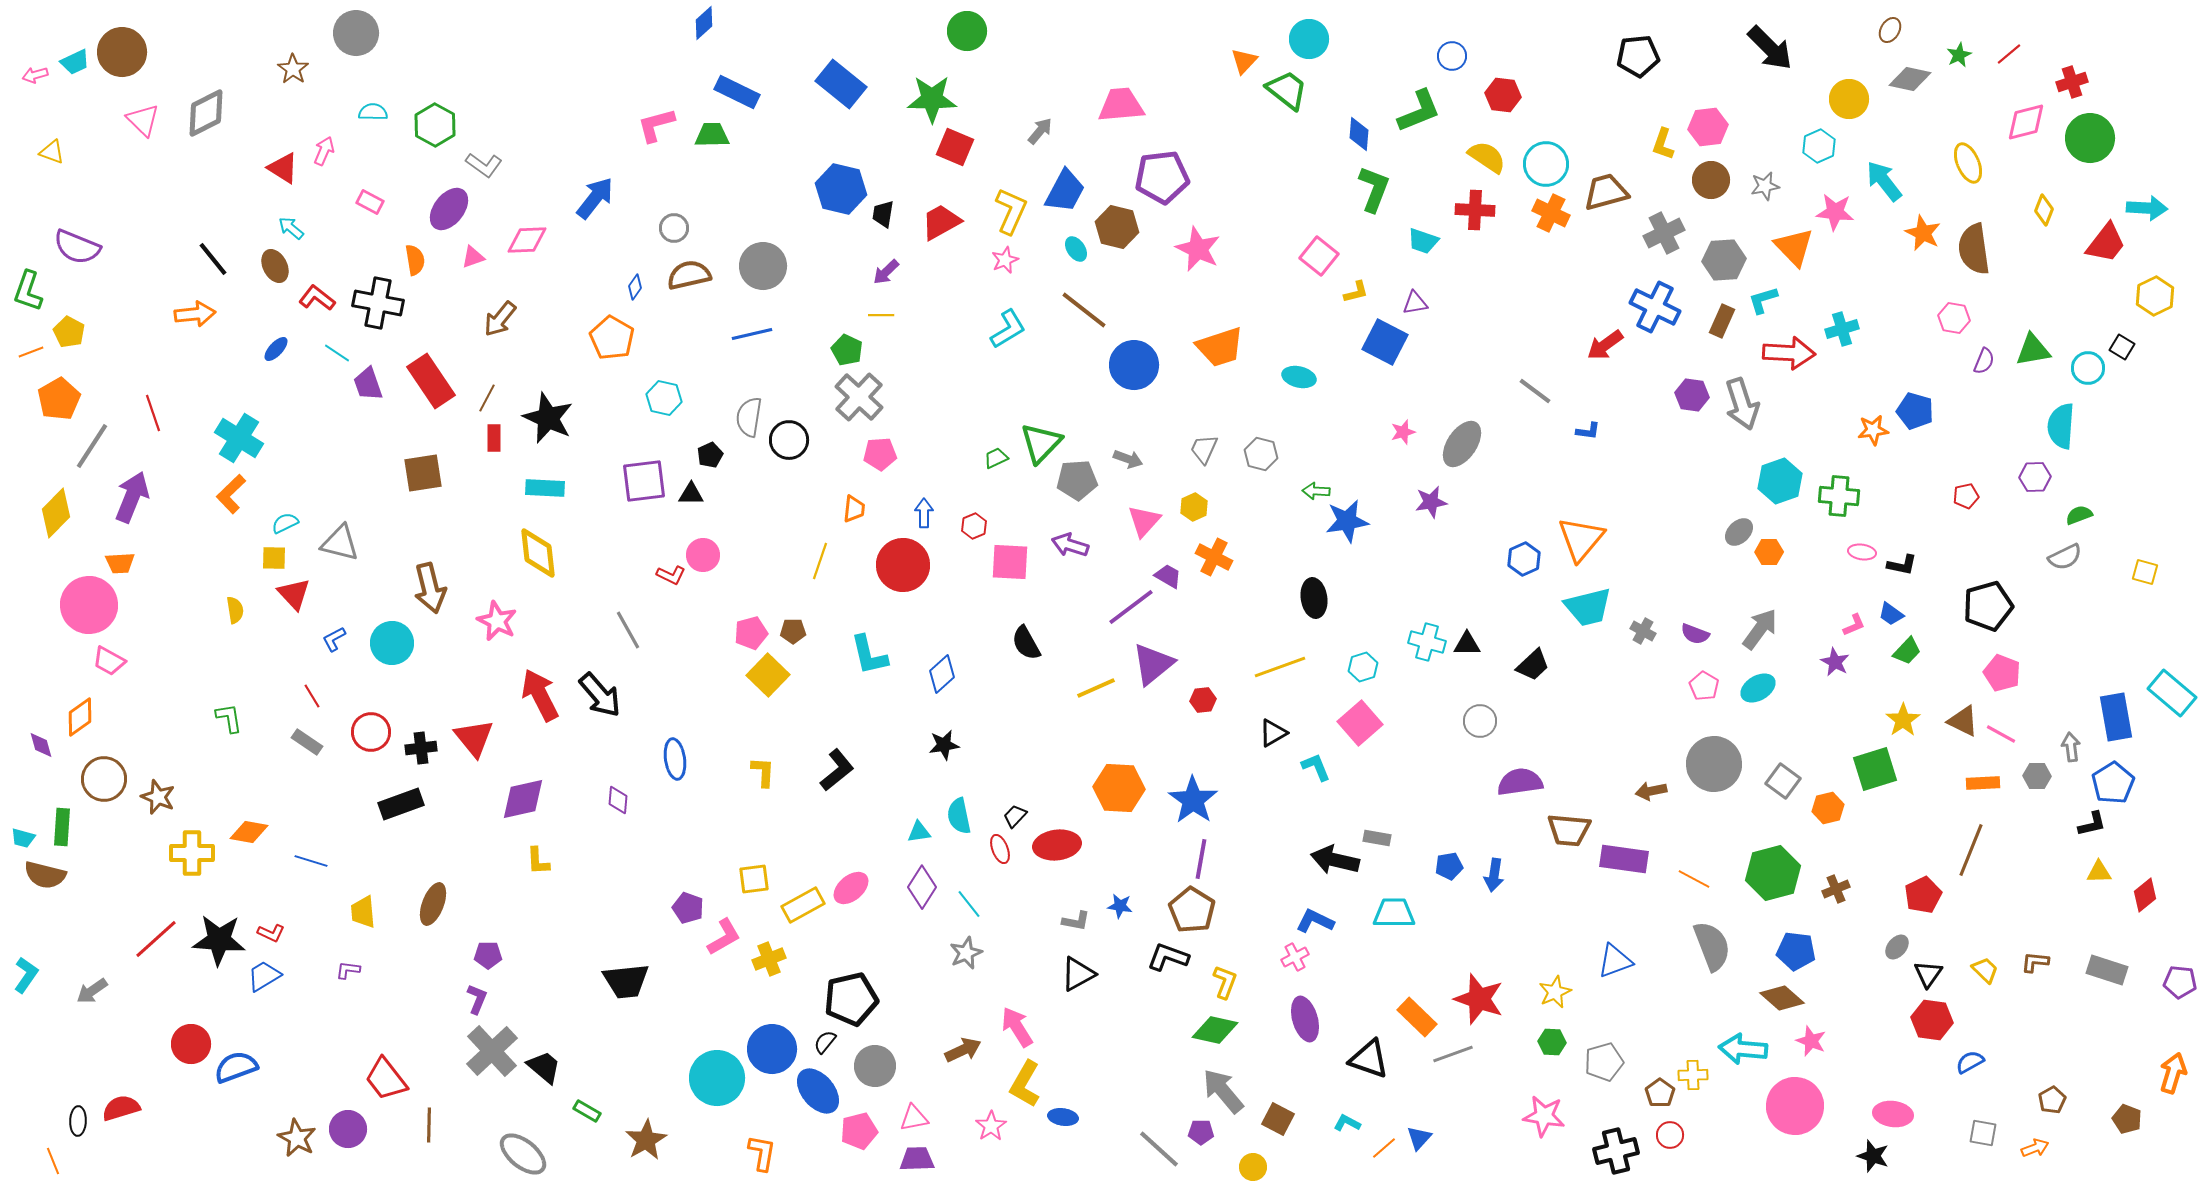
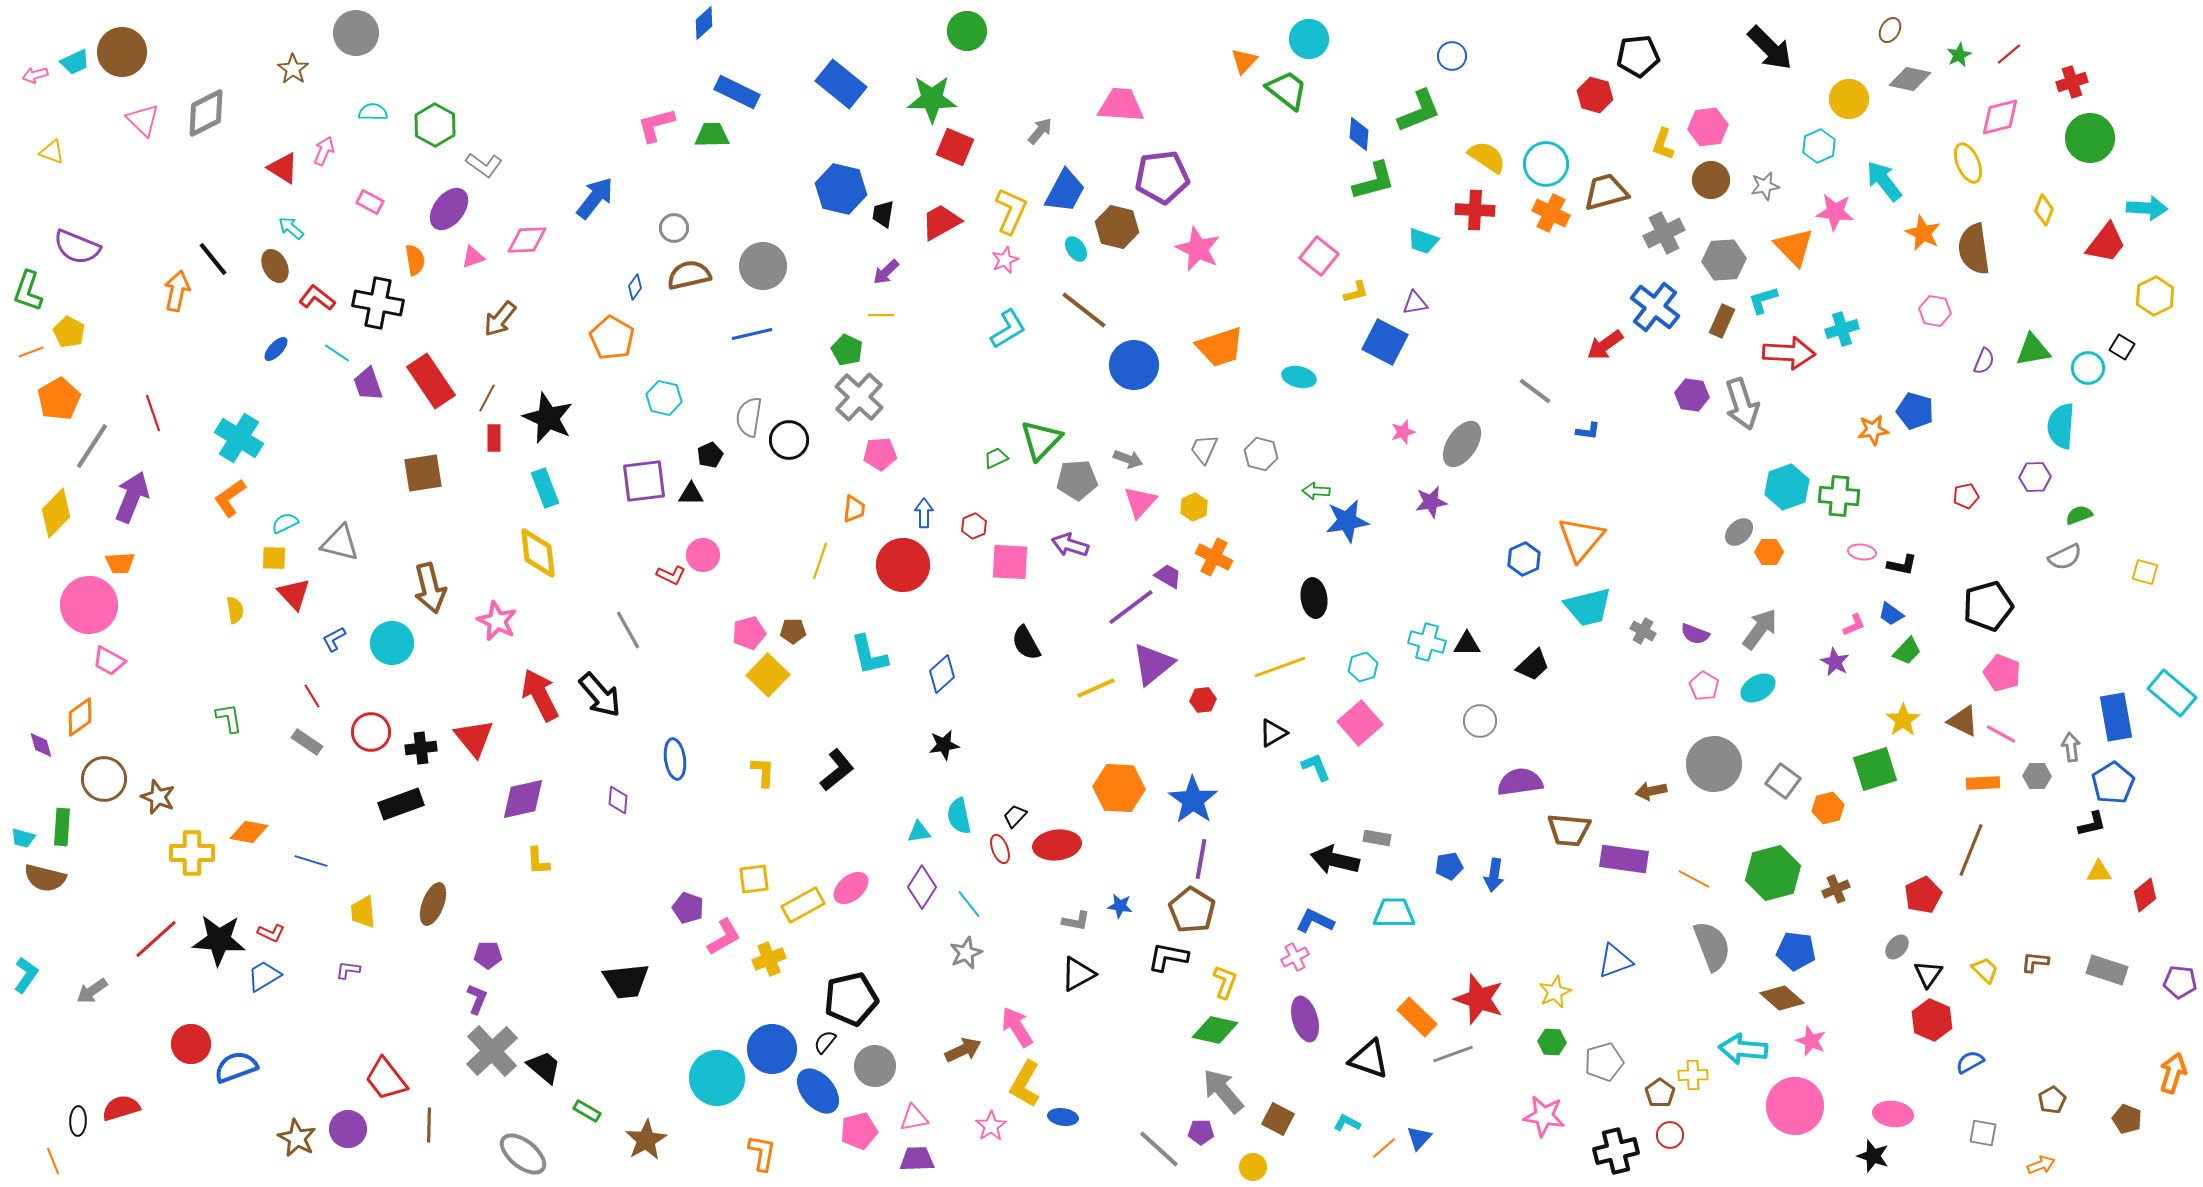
red hexagon at (1503, 95): moved 92 px right; rotated 8 degrees clockwise
pink trapezoid at (1121, 105): rotated 9 degrees clockwise
pink diamond at (2026, 122): moved 26 px left, 5 px up
green L-shape at (1374, 189): moved 8 px up; rotated 54 degrees clockwise
blue cross at (1655, 307): rotated 12 degrees clockwise
orange arrow at (195, 314): moved 18 px left, 23 px up; rotated 72 degrees counterclockwise
pink hexagon at (1954, 318): moved 19 px left, 7 px up
green triangle at (1041, 443): moved 3 px up
cyan hexagon at (1780, 481): moved 7 px right, 6 px down
cyan rectangle at (545, 488): rotated 66 degrees clockwise
orange L-shape at (231, 494): moved 1 px left, 4 px down; rotated 9 degrees clockwise
pink triangle at (1144, 521): moved 4 px left, 19 px up
pink pentagon at (751, 633): moved 2 px left
brown semicircle at (45, 875): moved 3 px down
black L-shape at (1168, 957): rotated 9 degrees counterclockwise
red hexagon at (1932, 1020): rotated 15 degrees clockwise
orange arrow at (2035, 1148): moved 6 px right, 17 px down
